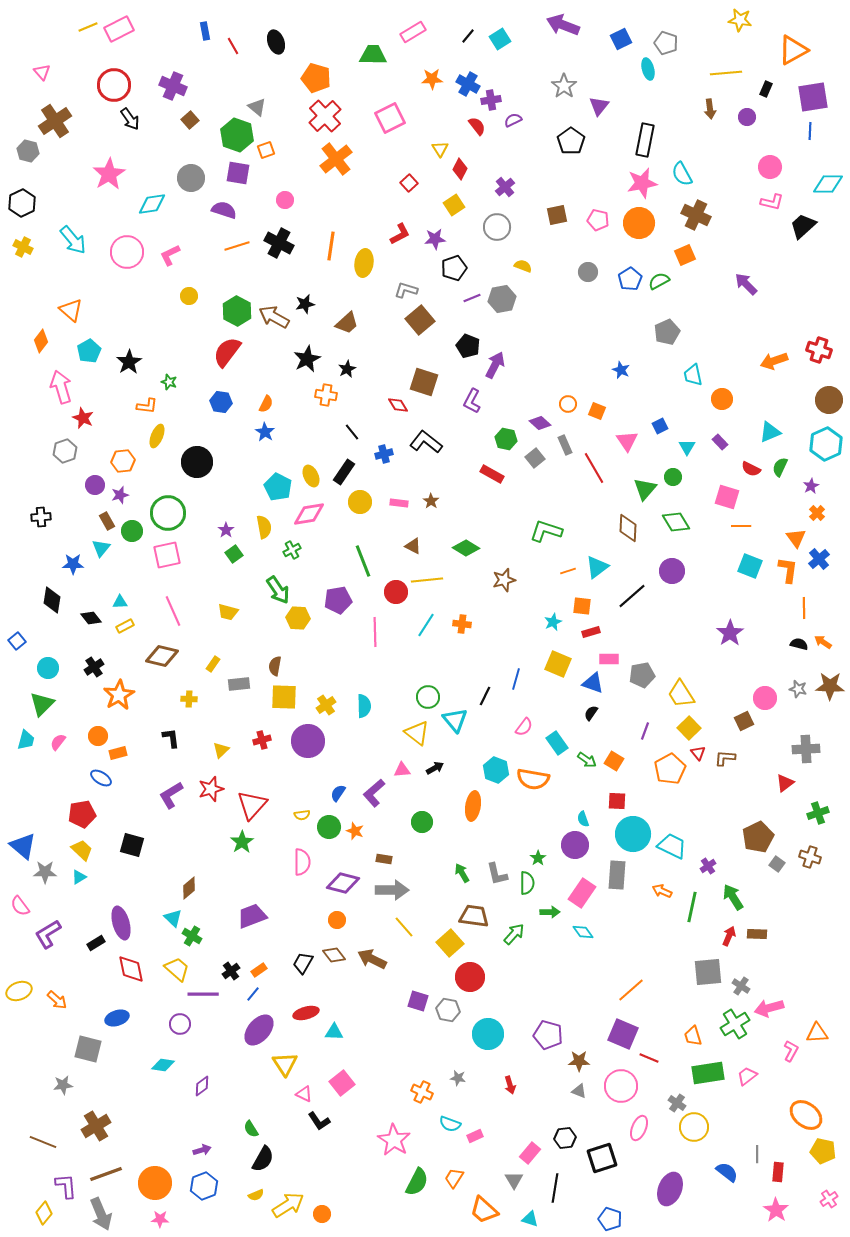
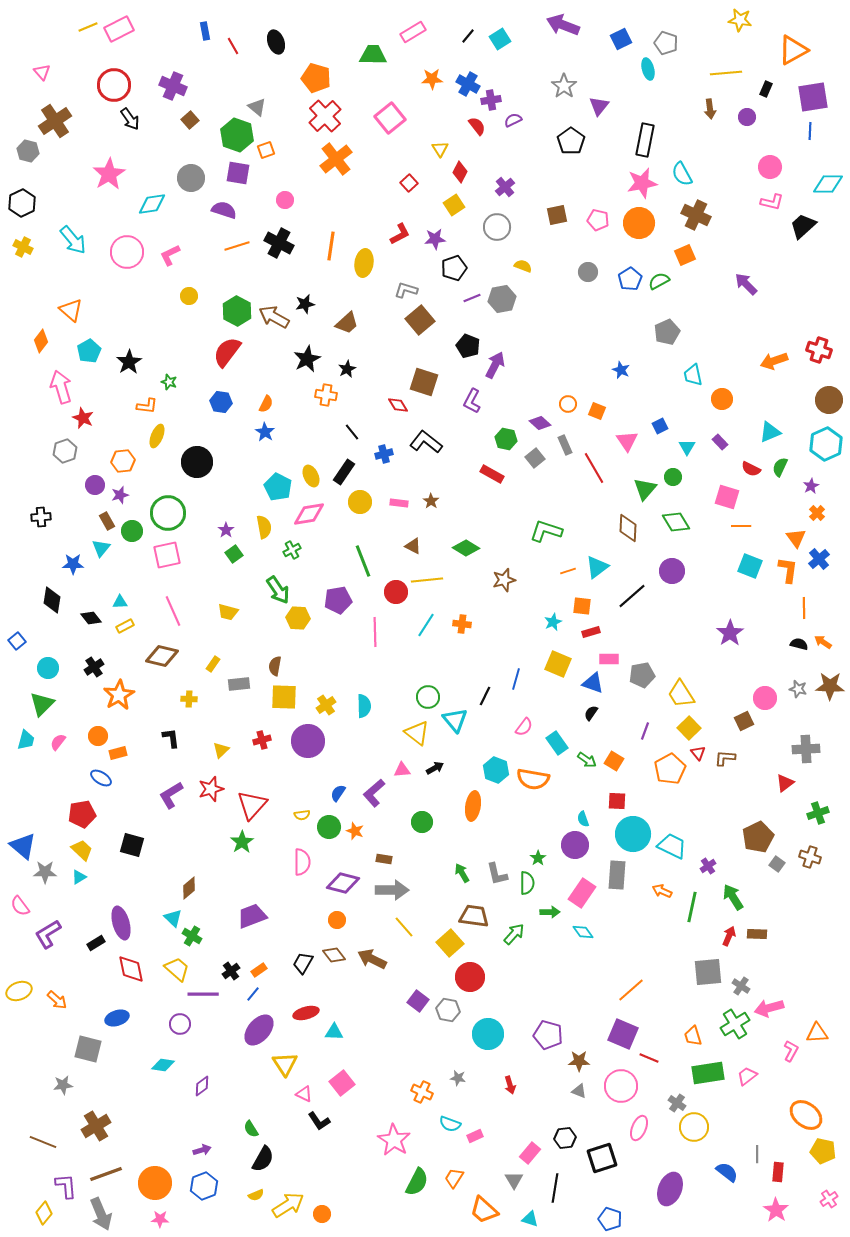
pink square at (390, 118): rotated 12 degrees counterclockwise
red diamond at (460, 169): moved 3 px down
purple square at (418, 1001): rotated 20 degrees clockwise
